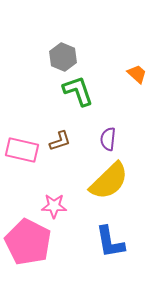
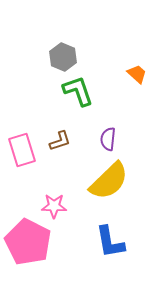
pink rectangle: rotated 60 degrees clockwise
